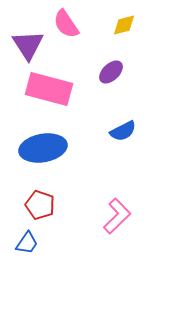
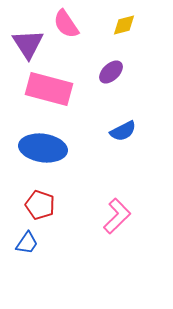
purple triangle: moved 1 px up
blue ellipse: rotated 18 degrees clockwise
